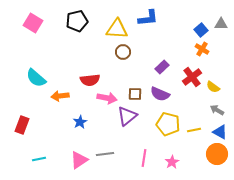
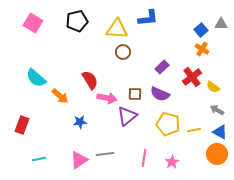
red semicircle: rotated 114 degrees counterclockwise
orange arrow: rotated 132 degrees counterclockwise
blue star: rotated 24 degrees clockwise
